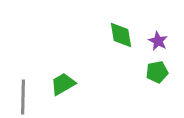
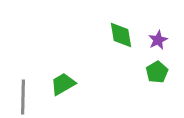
purple star: moved 1 px up; rotated 18 degrees clockwise
green pentagon: rotated 20 degrees counterclockwise
